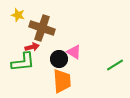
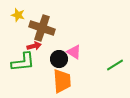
red arrow: moved 2 px right, 1 px up
